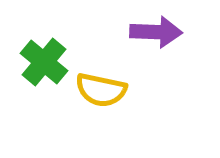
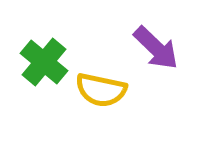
purple arrow: moved 16 px down; rotated 42 degrees clockwise
